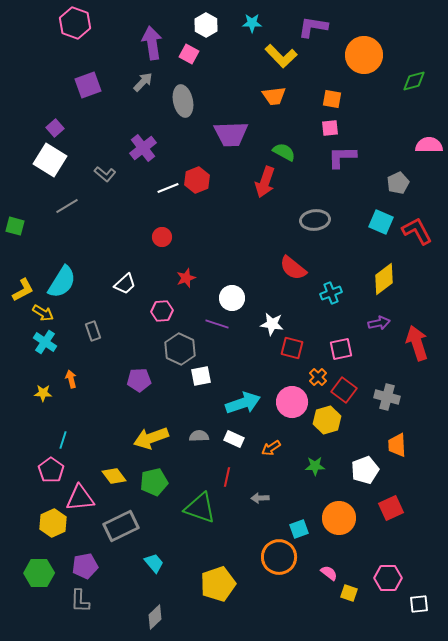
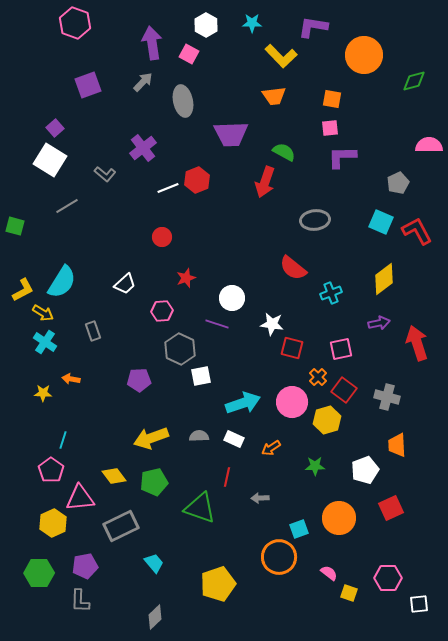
orange arrow at (71, 379): rotated 66 degrees counterclockwise
